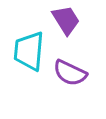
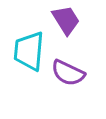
purple semicircle: moved 2 px left
